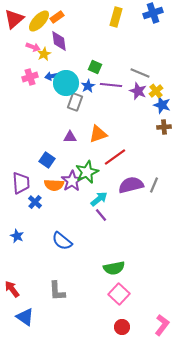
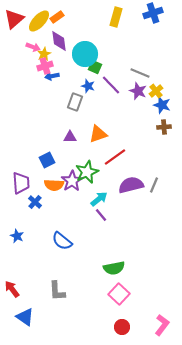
pink cross at (30, 77): moved 15 px right, 11 px up
cyan circle at (66, 83): moved 19 px right, 29 px up
purple line at (111, 85): rotated 40 degrees clockwise
blue star at (88, 86): rotated 24 degrees counterclockwise
blue square at (47, 160): rotated 28 degrees clockwise
